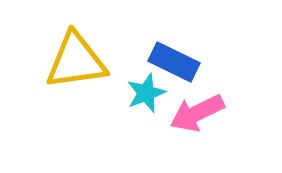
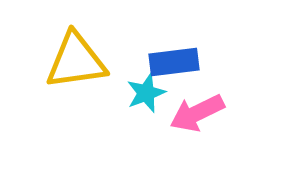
blue rectangle: rotated 33 degrees counterclockwise
